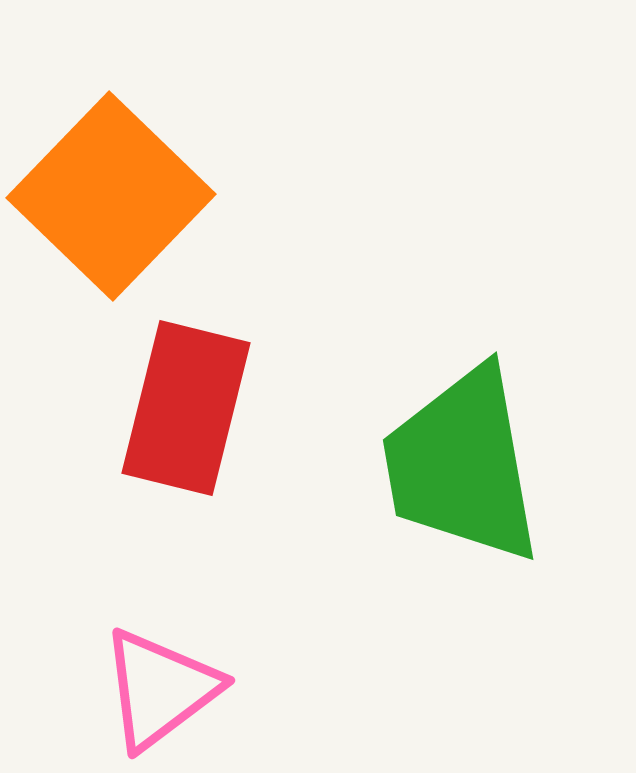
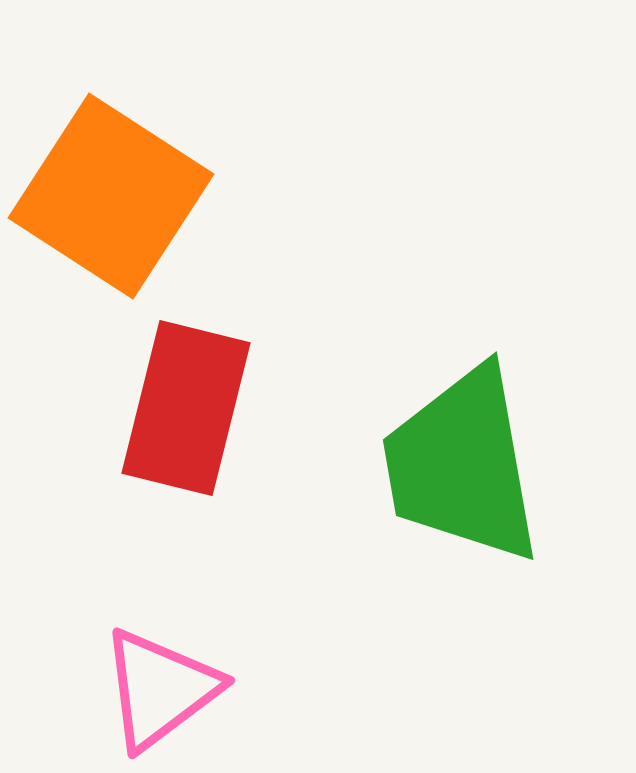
orange square: rotated 11 degrees counterclockwise
